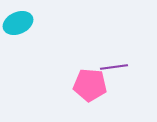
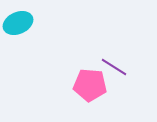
purple line: rotated 40 degrees clockwise
